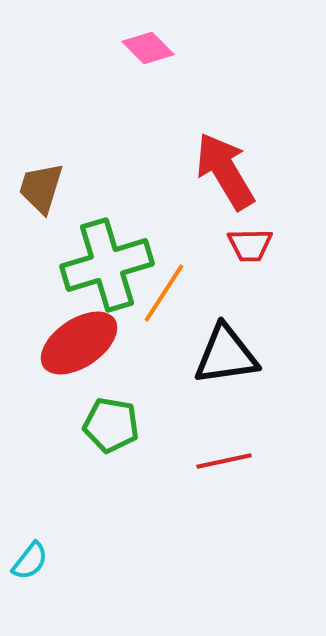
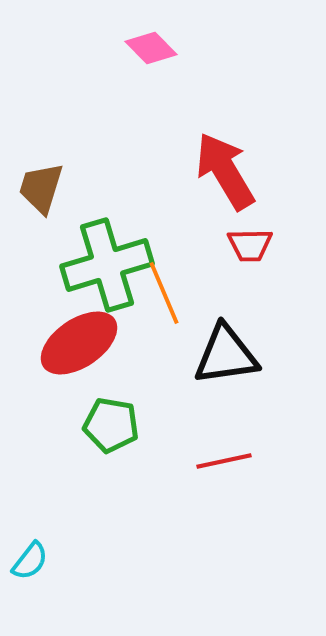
pink diamond: moved 3 px right
orange line: rotated 56 degrees counterclockwise
